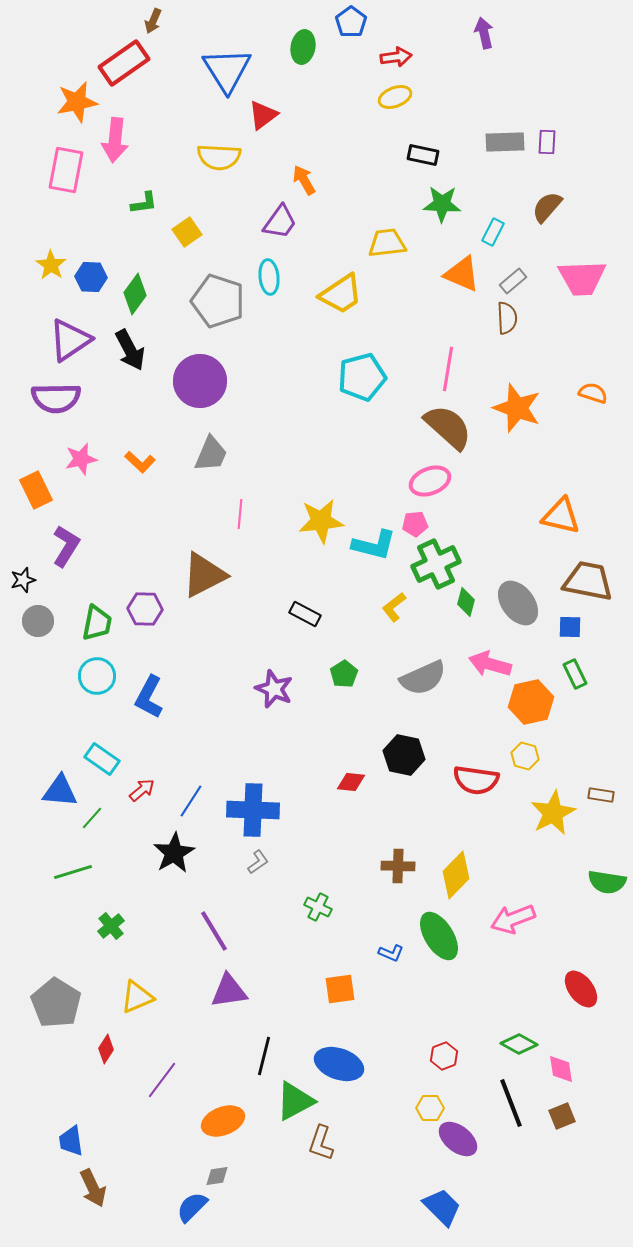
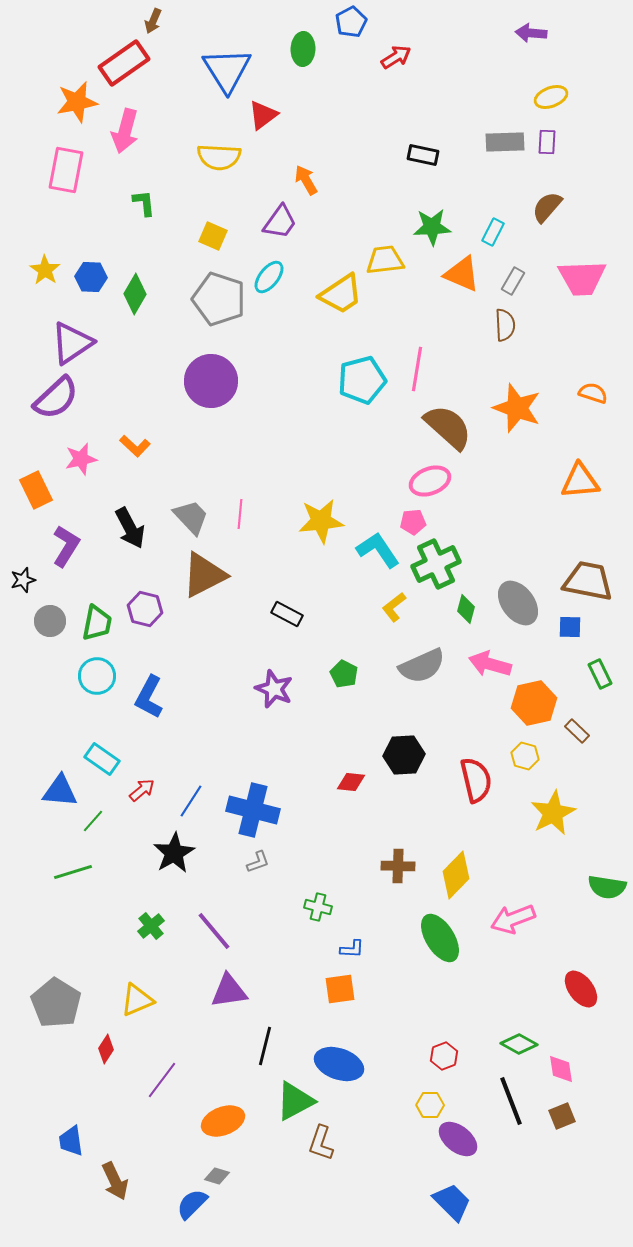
blue pentagon at (351, 22): rotated 8 degrees clockwise
purple arrow at (484, 33): moved 47 px right; rotated 72 degrees counterclockwise
green ellipse at (303, 47): moved 2 px down; rotated 8 degrees counterclockwise
red arrow at (396, 57): rotated 24 degrees counterclockwise
yellow ellipse at (395, 97): moved 156 px right
pink arrow at (115, 140): moved 10 px right, 9 px up; rotated 9 degrees clockwise
orange arrow at (304, 180): moved 2 px right
green L-shape at (144, 203): rotated 88 degrees counterclockwise
green star at (442, 204): moved 10 px left, 23 px down; rotated 6 degrees counterclockwise
yellow square at (187, 232): moved 26 px right, 4 px down; rotated 32 degrees counterclockwise
yellow trapezoid at (387, 243): moved 2 px left, 17 px down
yellow star at (51, 265): moved 6 px left, 5 px down
cyan ellipse at (269, 277): rotated 44 degrees clockwise
gray rectangle at (513, 281): rotated 20 degrees counterclockwise
green diamond at (135, 294): rotated 6 degrees counterclockwise
gray pentagon at (218, 301): moved 1 px right, 2 px up
brown semicircle at (507, 318): moved 2 px left, 7 px down
purple triangle at (70, 340): moved 2 px right, 3 px down
black arrow at (130, 350): moved 178 px down
pink line at (448, 369): moved 31 px left
cyan pentagon at (362, 377): moved 3 px down
purple circle at (200, 381): moved 11 px right
purple semicircle at (56, 398): rotated 42 degrees counterclockwise
gray trapezoid at (211, 454): moved 20 px left, 63 px down; rotated 66 degrees counterclockwise
orange L-shape at (140, 462): moved 5 px left, 16 px up
orange triangle at (561, 516): moved 19 px right, 35 px up; rotated 18 degrees counterclockwise
pink pentagon at (415, 524): moved 2 px left, 2 px up
cyan L-shape at (374, 545): moved 4 px right, 5 px down; rotated 138 degrees counterclockwise
green diamond at (466, 602): moved 7 px down
purple hexagon at (145, 609): rotated 12 degrees clockwise
black rectangle at (305, 614): moved 18 px left
gray circle at (38, 621): moved 12 px right
green pentagon at (344, 674): rotated 12 degrees counterclockwise
green rectangle at (575, 674): moved 25 px right
gray semicircle at (423, 678): moved 1 px left, 12 px up
orange hexagon at (531, 702): moved 3 px right, 1 px down
black hexagon at (404, 755): rotated 15 degrees counterclockwise
red semicircle at (476, 780): rotated 111 degrees counterclockwise
brown rectangle at (601, 795): moved 24 px left, 64 px up; rotated 35 degrees clockwise
blue cross at (253, 810): rotated 12 degrees clockwise
green line at (92, 818): moved 1 px right, 3 px down
gray L-shape at (258, 862): rotated 15 degrees clockwise
green semicircle at (607, 882): moved 5 px down
green cross at (318, 907): rotated 12 degrees counterclockwise
green cross at (111, 926): moved 40 px right
purple line at (214, 931): rotated 9 degrees counterclockwise
green ellipse at (439, 936): moved 1 px right, 2 px down
blue L-shape at (391, 953): moved 39 px left, 4 px up; rotated 20 degrees counterclockwise
yellow triangle at (137, 997): moved 3 px down
black line at (264, 1056): moved 1 px right, 10 px up
black line at (511, 1103): moved 2 px up
yellow hexagon at (430, 1108): moved 3 px up
gray diamond at (217, 1176): rotated 25 degrees clockwise
brown arrow at (93, 1188): moved 22 px right, 7 px up
blue semicircle at (192, 1207): moved 3 px up
blue trapezoid at (442, 1207): moved 10 px right, 5 px up
